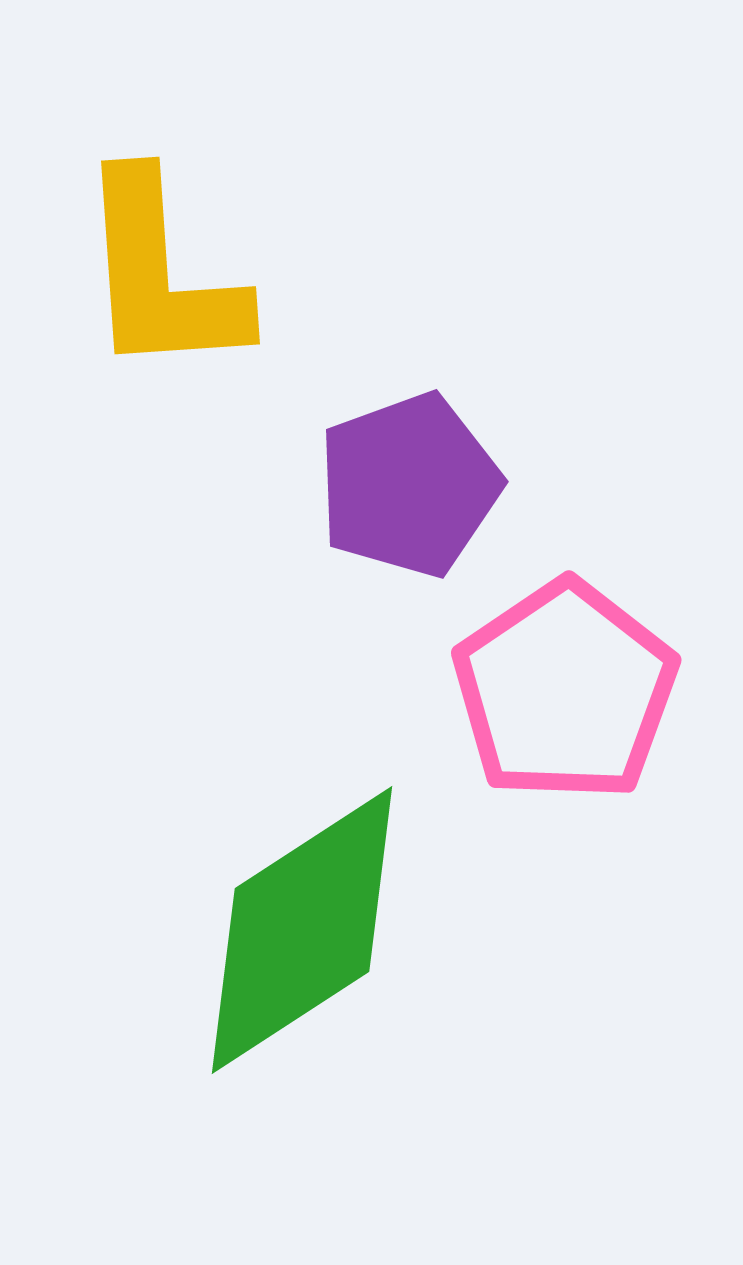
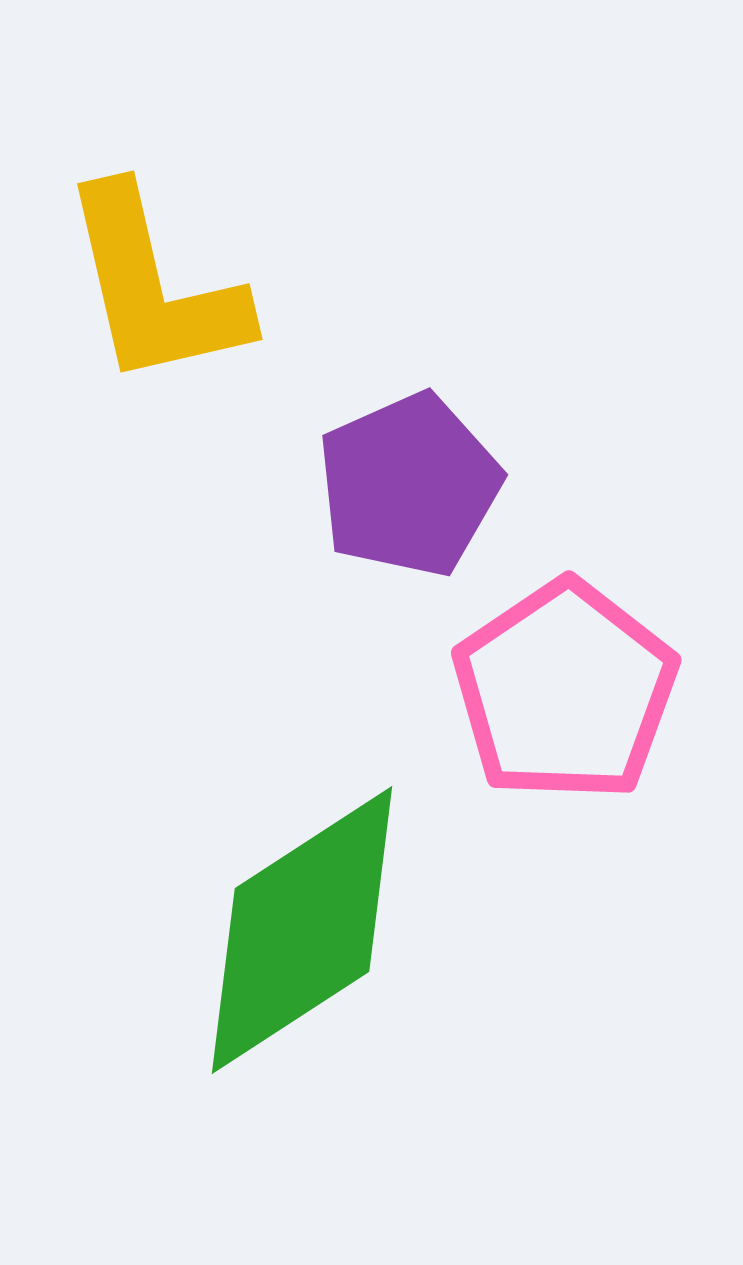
yellow L-shape: moved 7 px left, 12 px down; rotated 9 degrees counterclockwise
purple pentagon: rotated 4 degrees counterclockwise
